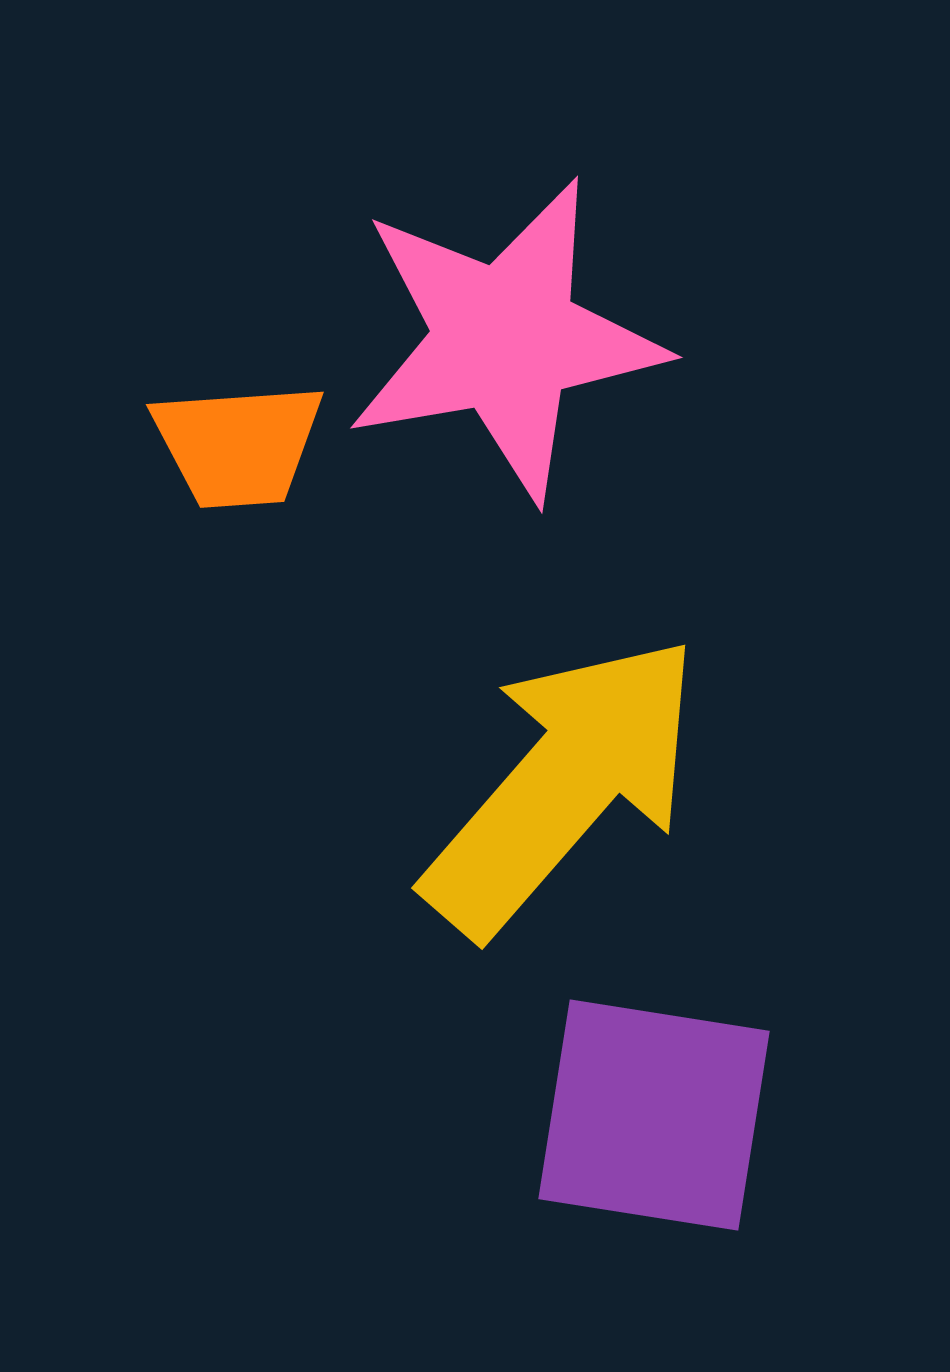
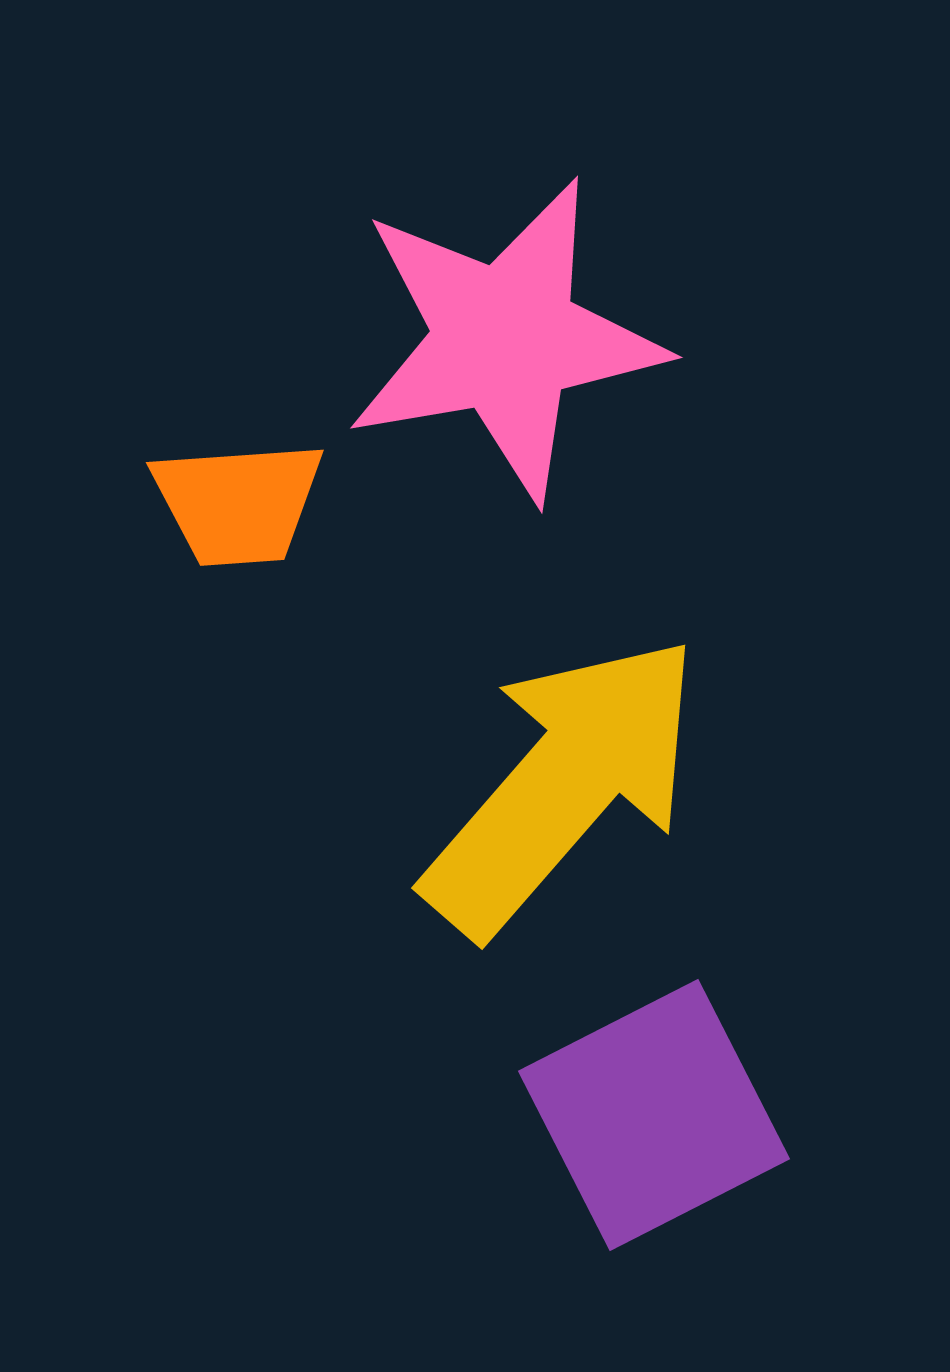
orange trapezoid: moved 58 px down
purple square: rotated 36 degrees counterclockwise
